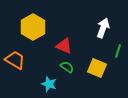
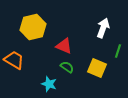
yellow hexagon: rotated 15 degrees clockwise
orange trapezoid: moved 1 px left
